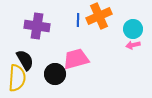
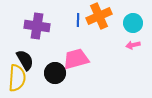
cyan circle: moved 6 px up
black circle: moved 1 px up
